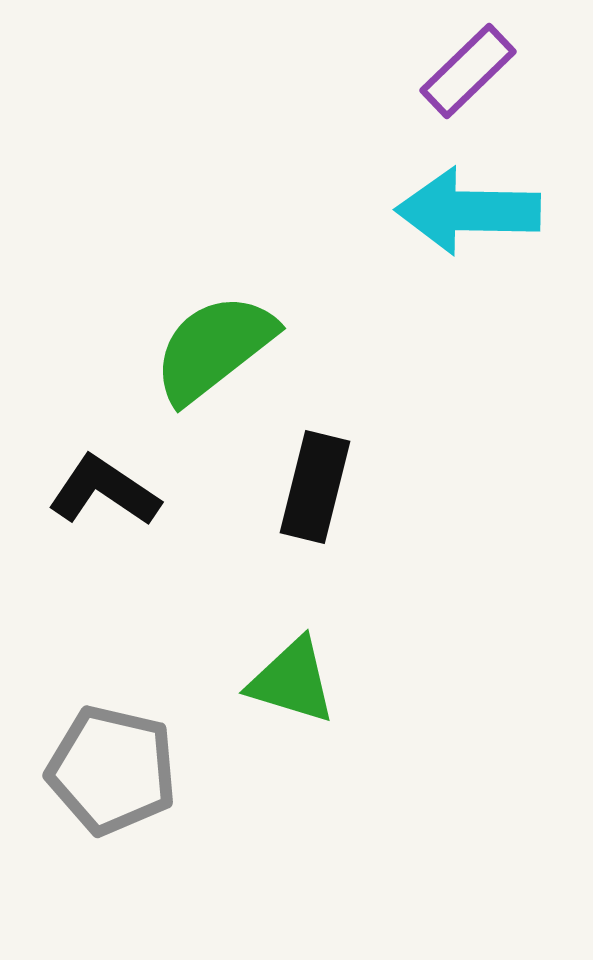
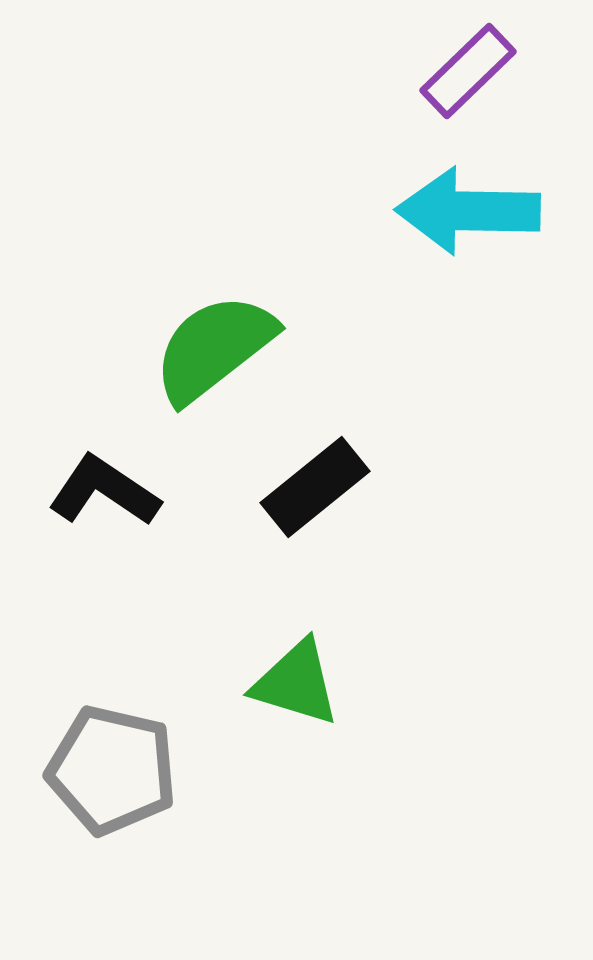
black rectangle: rotated 37 degrees clockwise
green triangle: moved 4 px right, 2 px down
